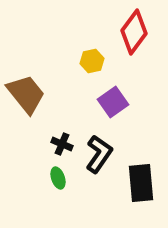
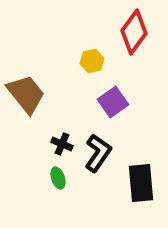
black L-shape: moved 1 px left, 1 px up
